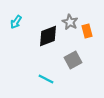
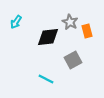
black diamond: moved 1 px down; rotated 15 degrees clockwise
